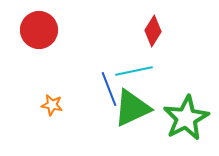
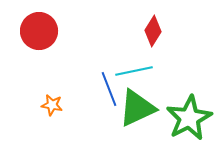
red circle: moved 1 px down
green triangle: moved 5 px right
green star: moved 3 px right
